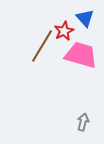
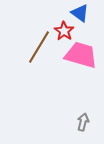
blue triangle: moved 5 px left, 5 px up; rotated 12 degrees counterclockwise
red star: rotated 12 degrees counterclockwise
brown line: moved 3 px left, 1 px down
